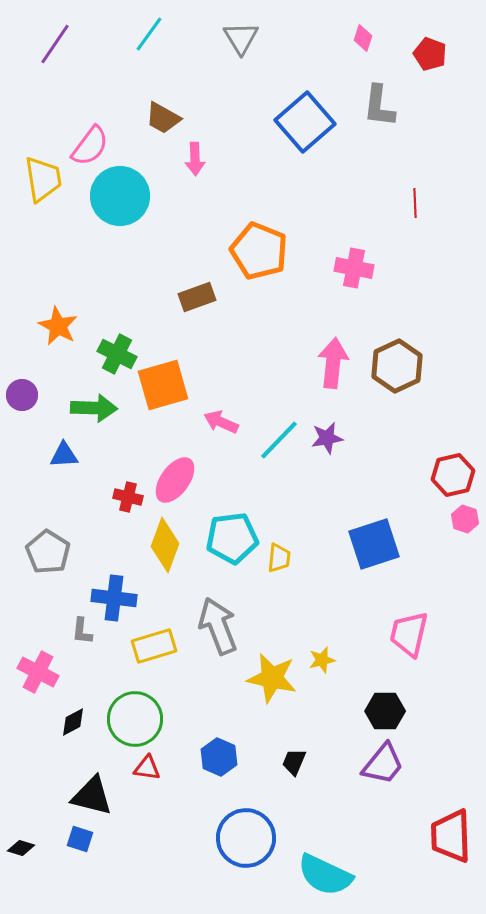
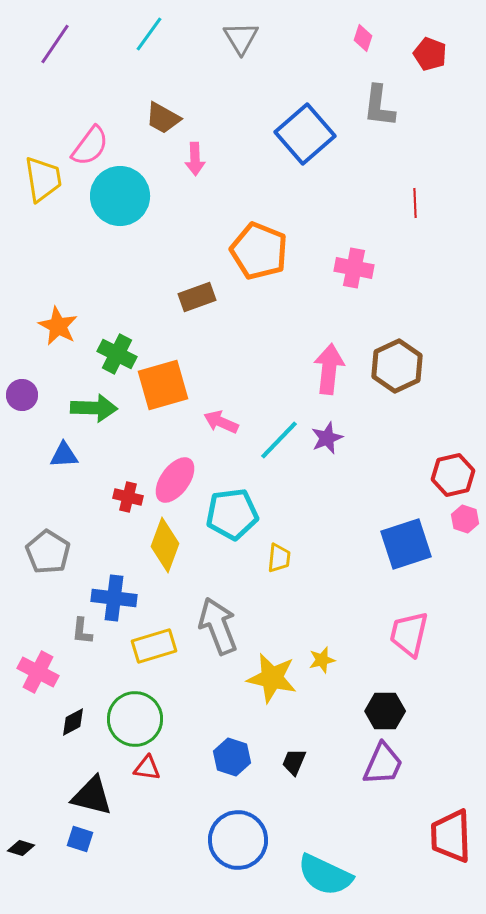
blue square at (305, 122): moved 12 px down
pink arrow at (333, 363): moved 4 px left, 6 px down
purple star at (327, 438): rotated 12 degrees counterclockwise
cyan pentagon at (232, 538): moved 24 px up
blue square at (374, 544): moved 32 px right
blue hexagon at (219, 757): moved 13 px right; rotated 6 degrees counterclockwise
purple trapezoid at (383, 764): rotated 15 degrees counterclockwise
blue circle at (246, 838): moved 8 px left, 2 px down
